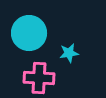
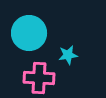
cyan star: moved 1 px left, 2 px down
